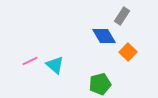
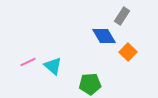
pink line: moved 2 px left, 1 px down
cyan triangle: moved 2 px left, 1 px down
green pentagon: moved 10 px left; rotated 10 degrees clockwise
